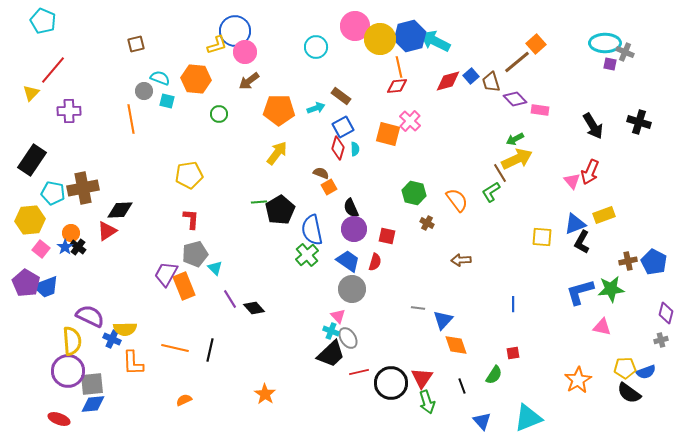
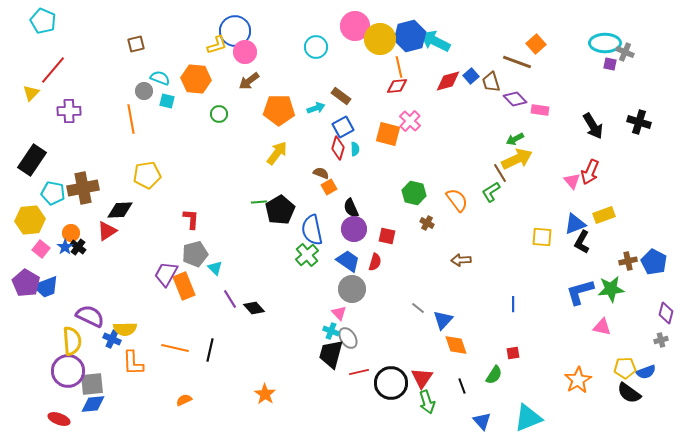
brown line at (517, 62): rotated 60 degrees clockwise
yellow pentagon at (189, 175): moved 42 px left
gray line at (418, 308): rotated 32 degrees clockwise
pink triangle at (338, 316): moved 1 px right, 3 px up
black trapezoid at (331, 354): rotated 148 degrees clockwise
